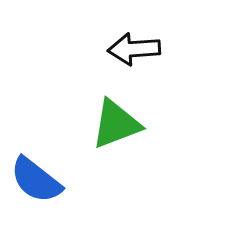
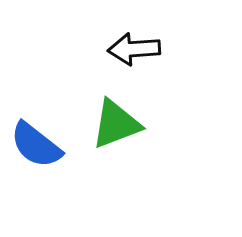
blue semicircle: moved 35 px up
